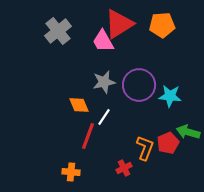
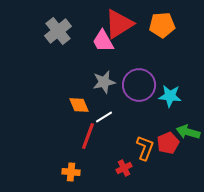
white line: rotated 24 degrees clockwise
